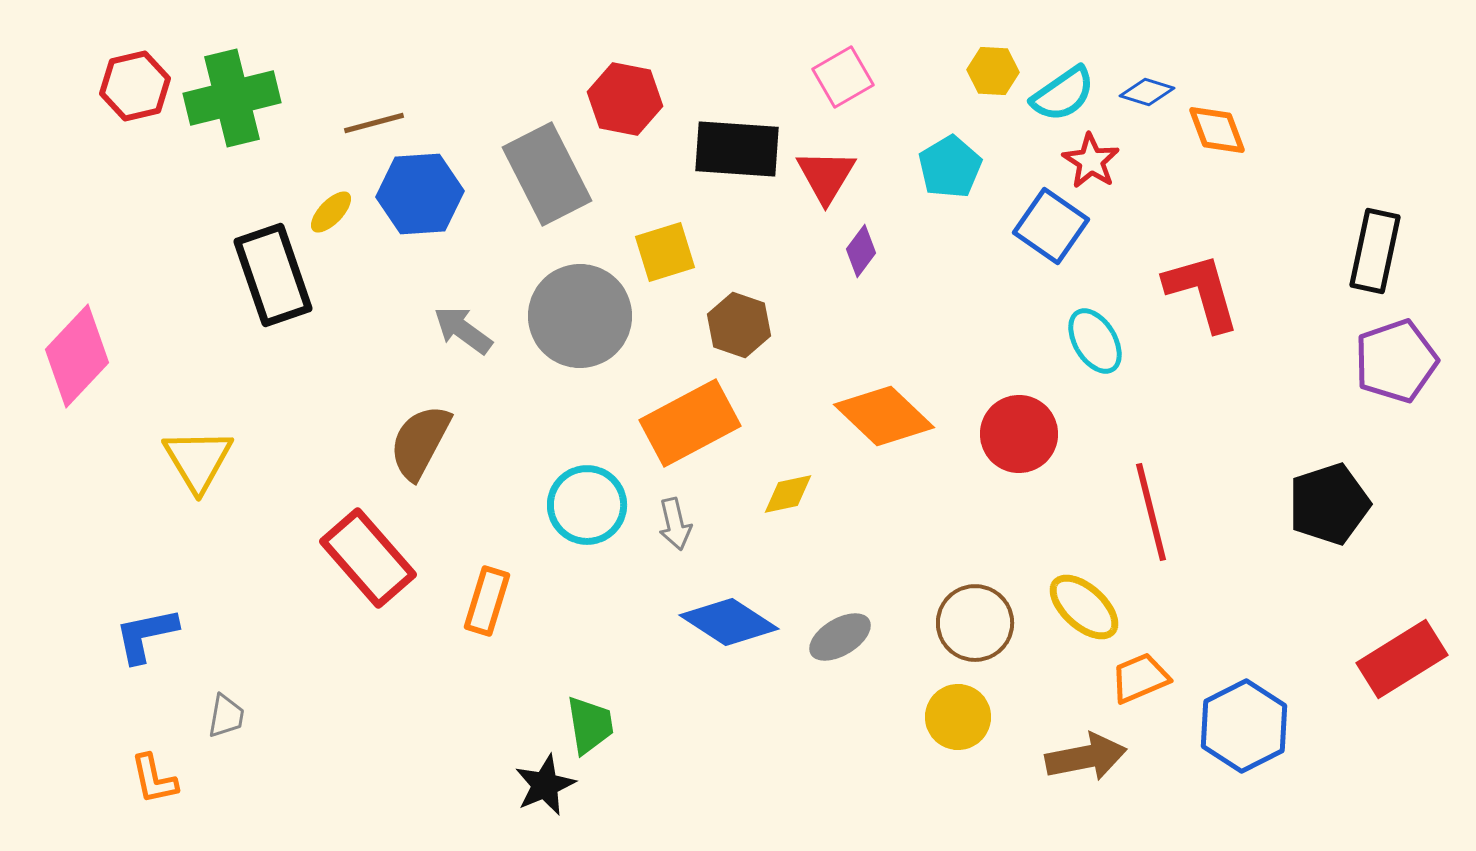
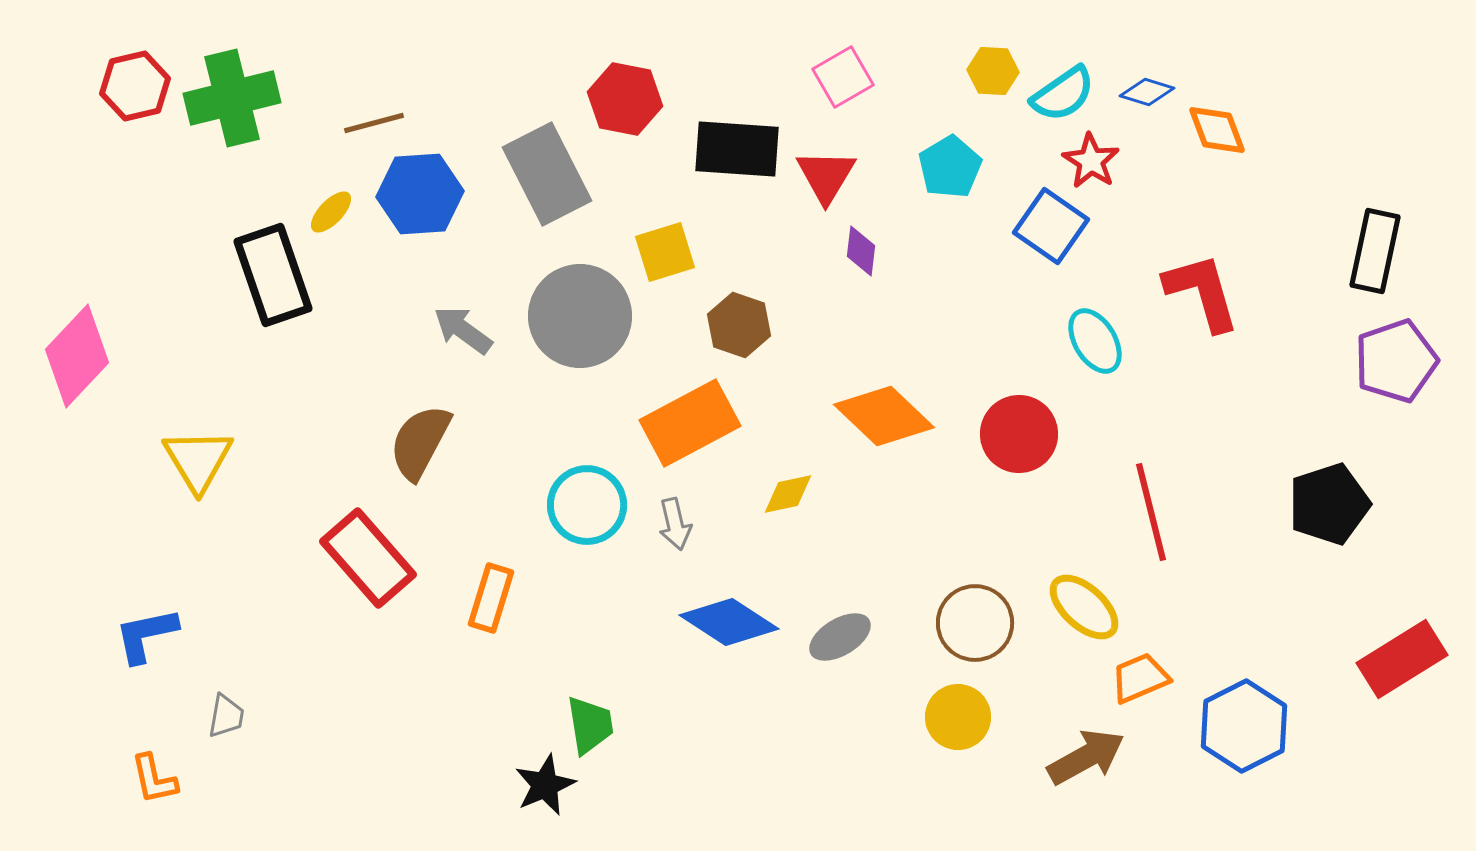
purple diamond at (861, 251): rotated 30 degrees counterclockwise
orange rectangle at (487, 601): moved 4 px right, 3 px up
brown arrow at (1086, 757): rotated 18 degrees counterclockwise
